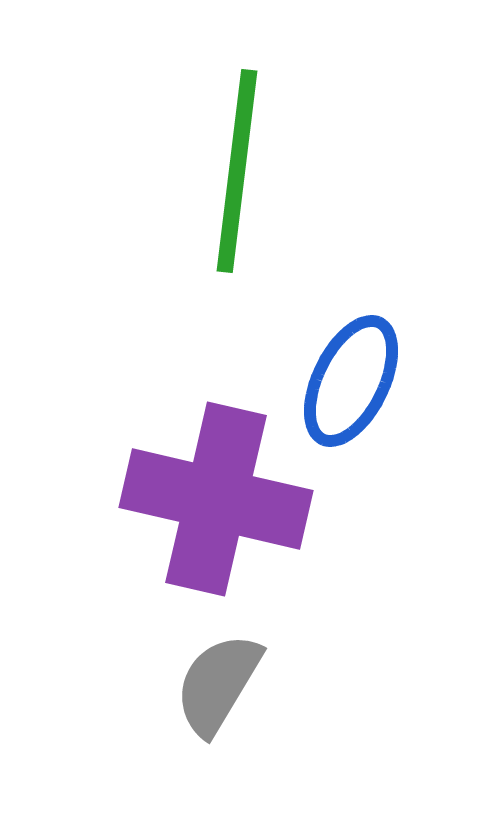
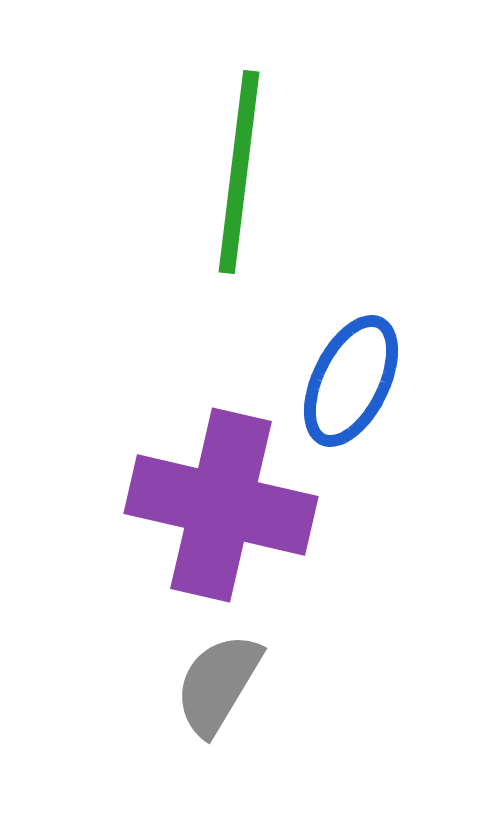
green line: moved 2 px right, 1 px down
purple cross: moved 5 px right, 6 px down
